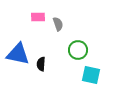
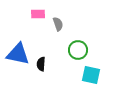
pink rectangle: moved 3 px up
